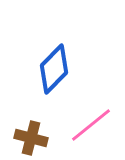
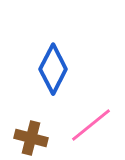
blue diamond: moved 1 px left; rotated 18 degrees counterclockwise
